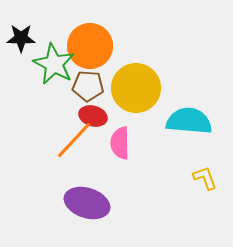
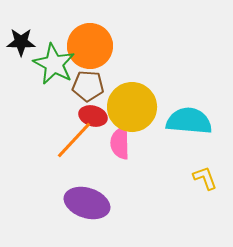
black star: moved 4 px down
yellow circle: moved 4 px left, 19 px down
